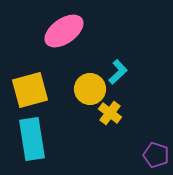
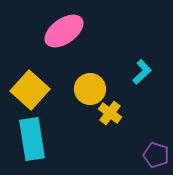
cyan L-shape: moved 24 px right
yellow square: rotated 33 degrees counterclockwise
